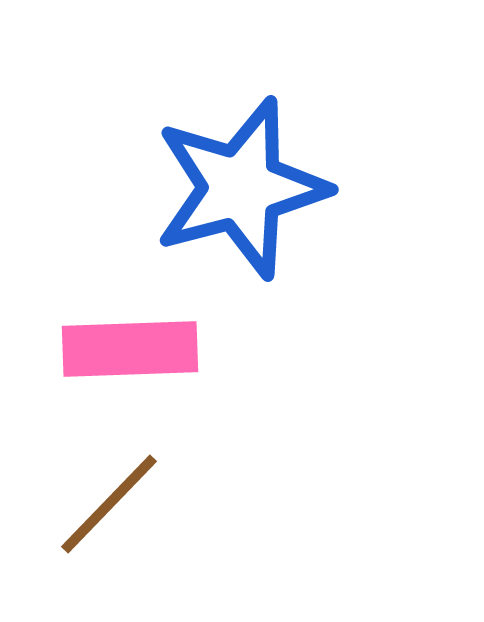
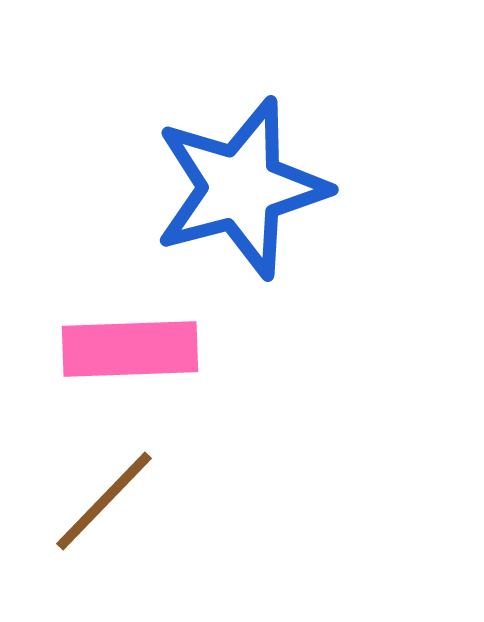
brown line: moved 5 px left, 3 px up
